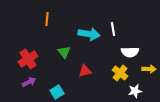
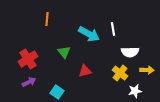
cyan arrow: rotated 20 degrees clockwise
yellow arrow: moved 2 px left, 1 px down
cyan square: rotated 24 degrees counterclockwise
